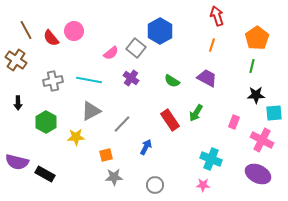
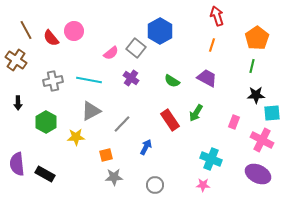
cyan square: moved 2 px left
purple semicircle: moved 2 px down; rotated 70 degrees clockwise
